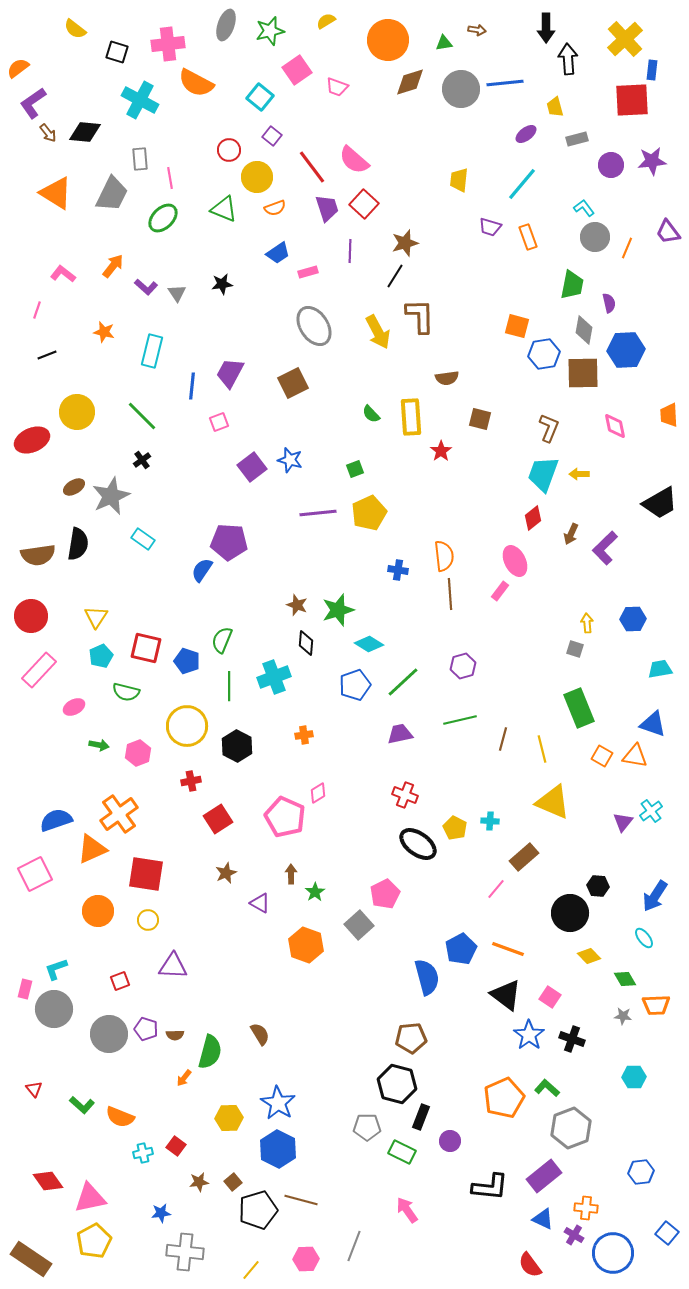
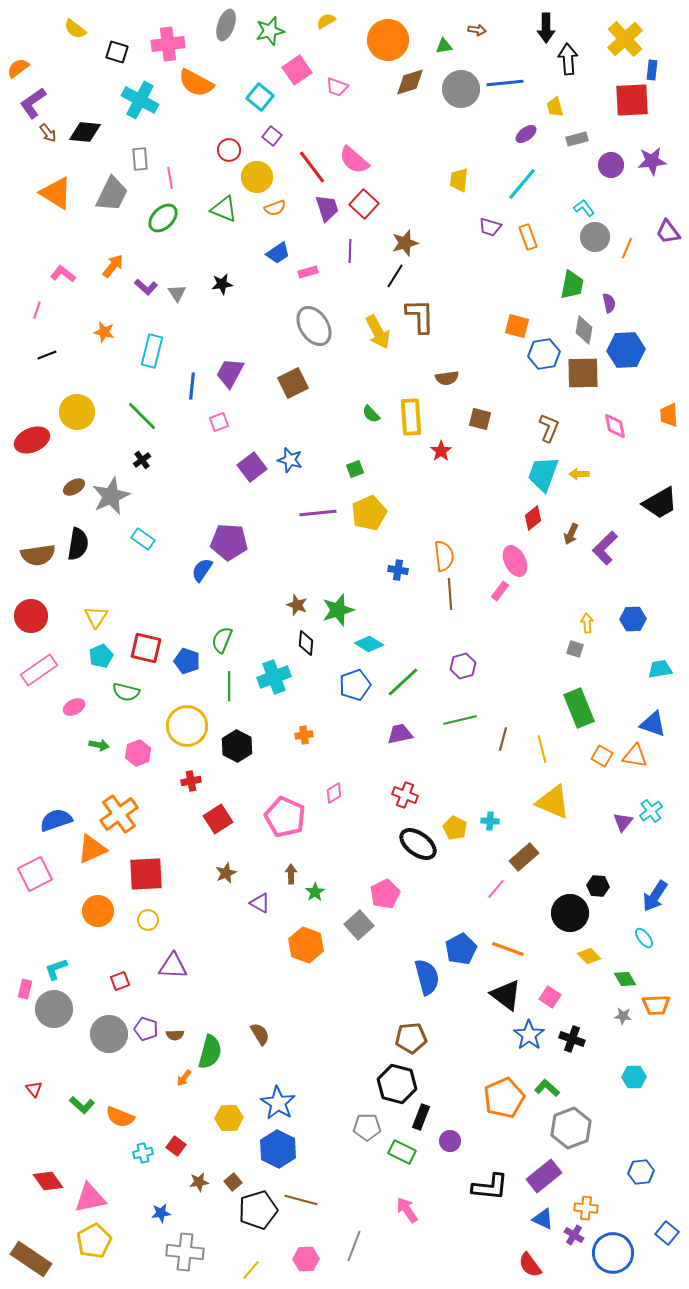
green triangle at (444, 43): moved 3 px down
pink rectangle at (39, 670): rotated 12 degrees clockwise
pink diamond at (318, 793): moved 16 px right
red square at (146, 874): rotated 12 degrees counterclockwise
